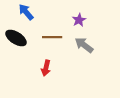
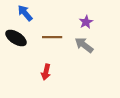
blue arrow: moved 1 px left, 1 px down
purple star: moved 7 px right, 2 px down
red arrow: moved 4 px down
